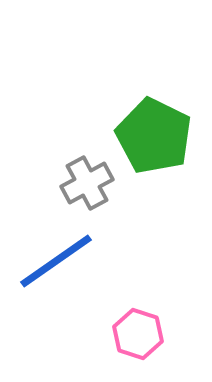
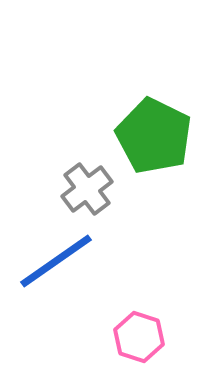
gray cross: moved 6 px down; rotated 9 degrees counterclockwise
pink hexagon: moved 1 px right, 3 px down
